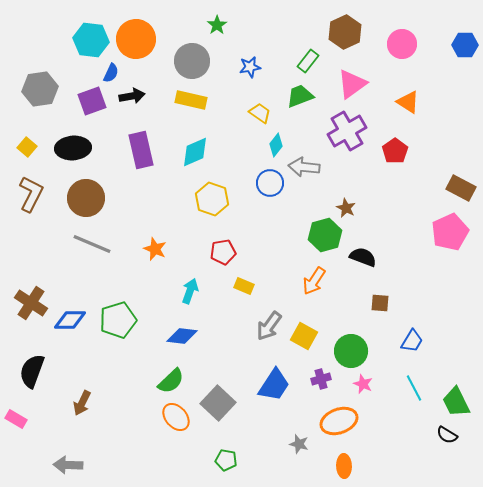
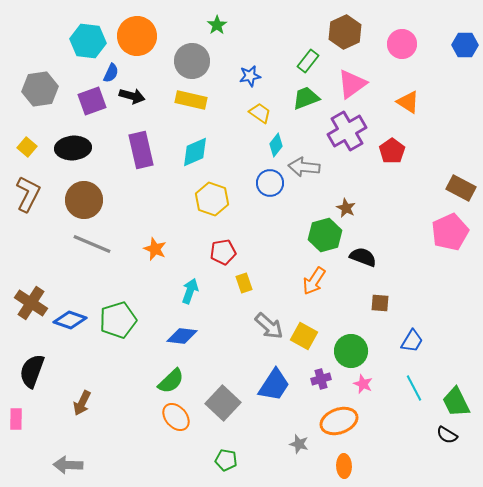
orange circle at (136, 39): moved 1 px right, 3 px up
cyan hexagon at (91, 40): moved 3 px left, 1 px down
blue star at (250, 67): moved 9 px down
black arrow at (132, 96): rotated 25 degrees clockwise
green trapezoid at (300, 96): moved 6 px right, 2 px down
red pentagon at (395, 151): moved 3 px left
brown L-shape at (31, 194): moved 3 px left
brown circle at (86, 198): moved 2 px left, 2 px down
yellow rectangle at (244, 286): moved 3 px up; rotated 48 degrees clockwise
blue diamond at (70, 320): rotated 20 degrees clockwise
gray arrow at (269, 326): rotated 84 degrees counterclockwise
gray square at (218, 403): moved 5 px right
pink rectangle at (16, 419): rotated 60 degrees clockwise
